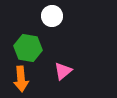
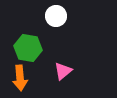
white circle: moved 4 px right
orange arrow: moved 1 px left, 1 px up
